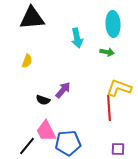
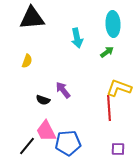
green arrow: rotated 48 degrees counterclockwise
purple arrow: rotated 78 degrees counterclockwise
